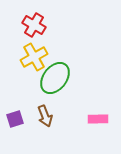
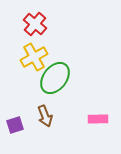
red cross: moved 1 px right, 1 px up; rotated 10 degrees clockwise
purple square: moved 6 px down
